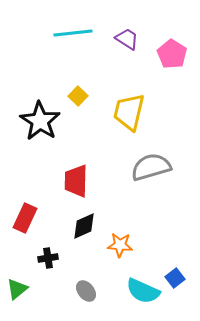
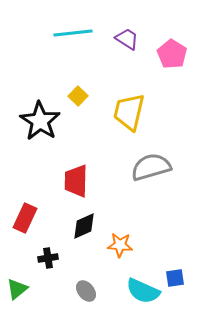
blue square: rotated 30 degrees clockwise
